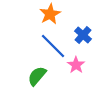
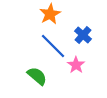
green semicircle: rotated 90 degrees clockwise
